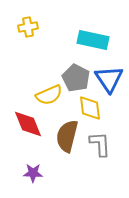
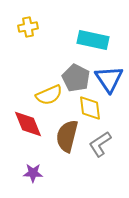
gray L-shape: rotated 120 degrees counterclockwise
